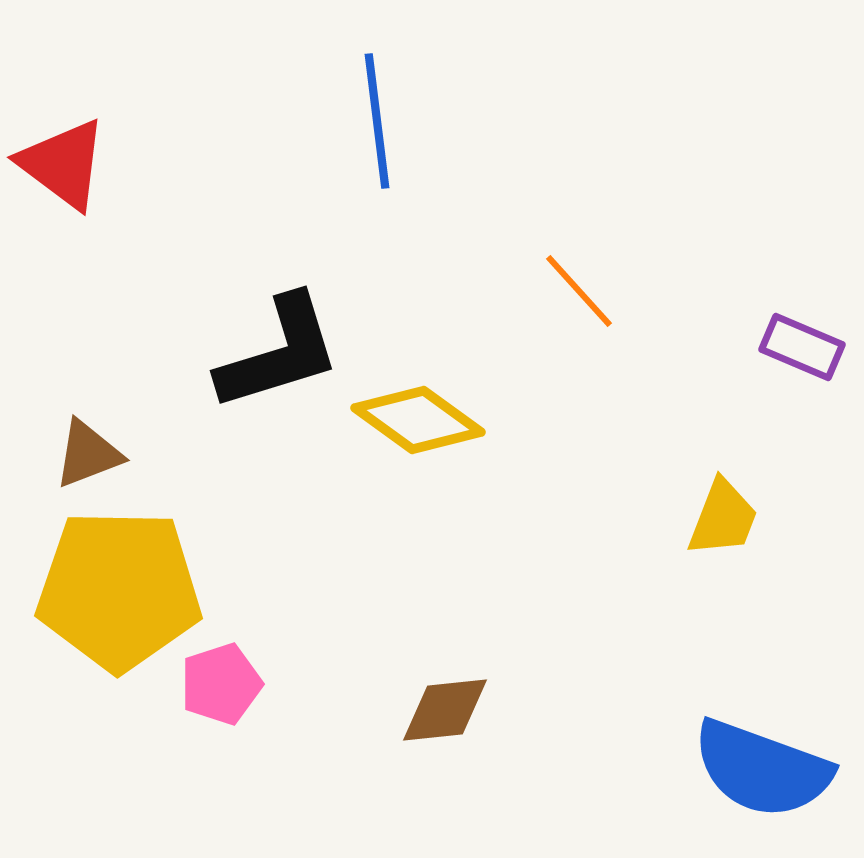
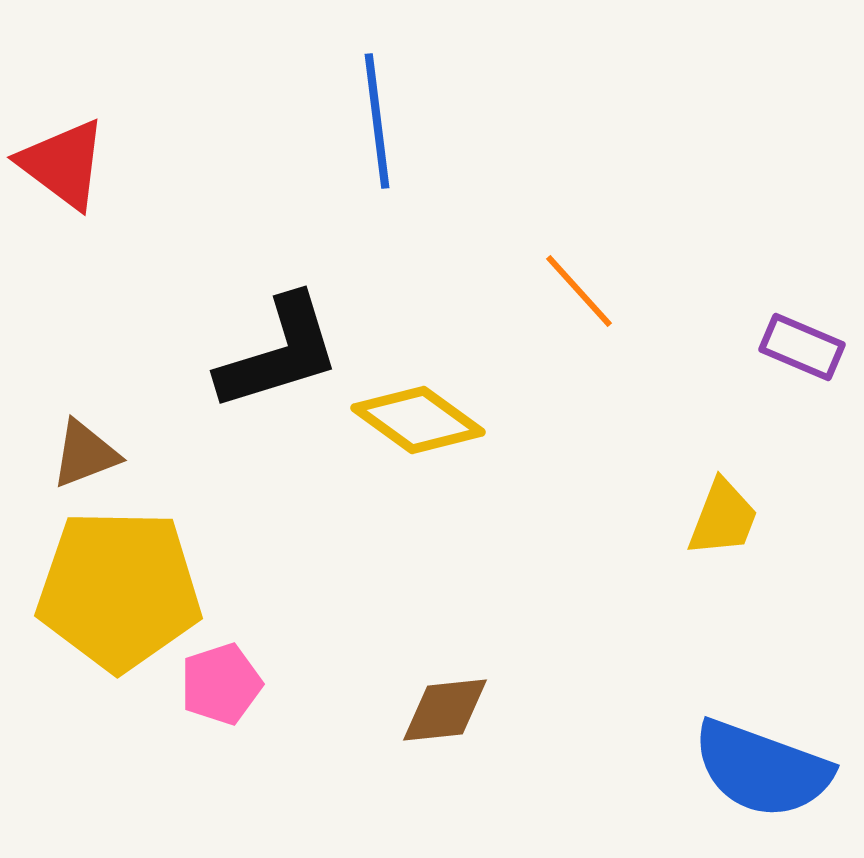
brown triangle: moved 3 px left
